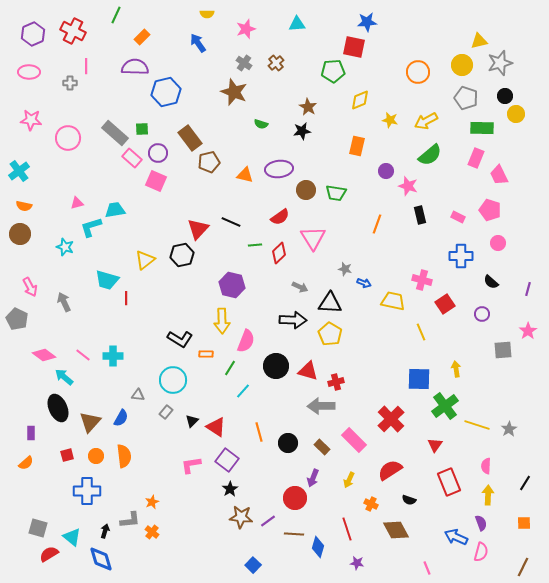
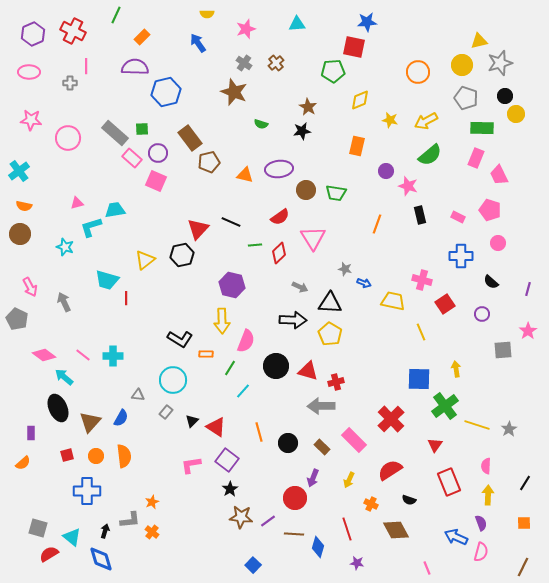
orange semicircle at (26, 463): moved 3 px left
